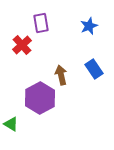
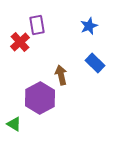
purple rectangle: moved 4 px left, 2 px down
red cross: moved 2 px left, 3 px up
blue rectangle: moved 1 px right, 6 px up; rotated 12 degrees counterclockwise
green triangle: moved 3 px right
